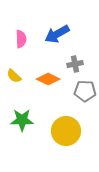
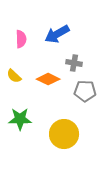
gray cross: moved 1 px left, 1 px up; rotated 21 degrees clockwise
green star: moved 2 px left, 1 px up
yellow circle: moved 2 px left, 3 px down
